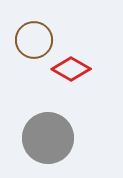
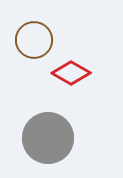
red diamond: moved 4 px down
